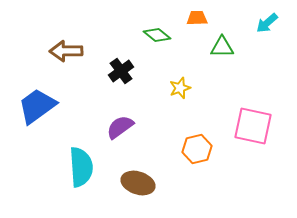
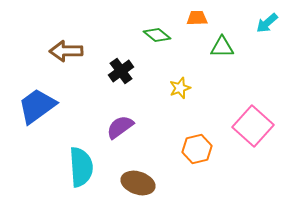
pink square: rotated 30 degrees clockwise
